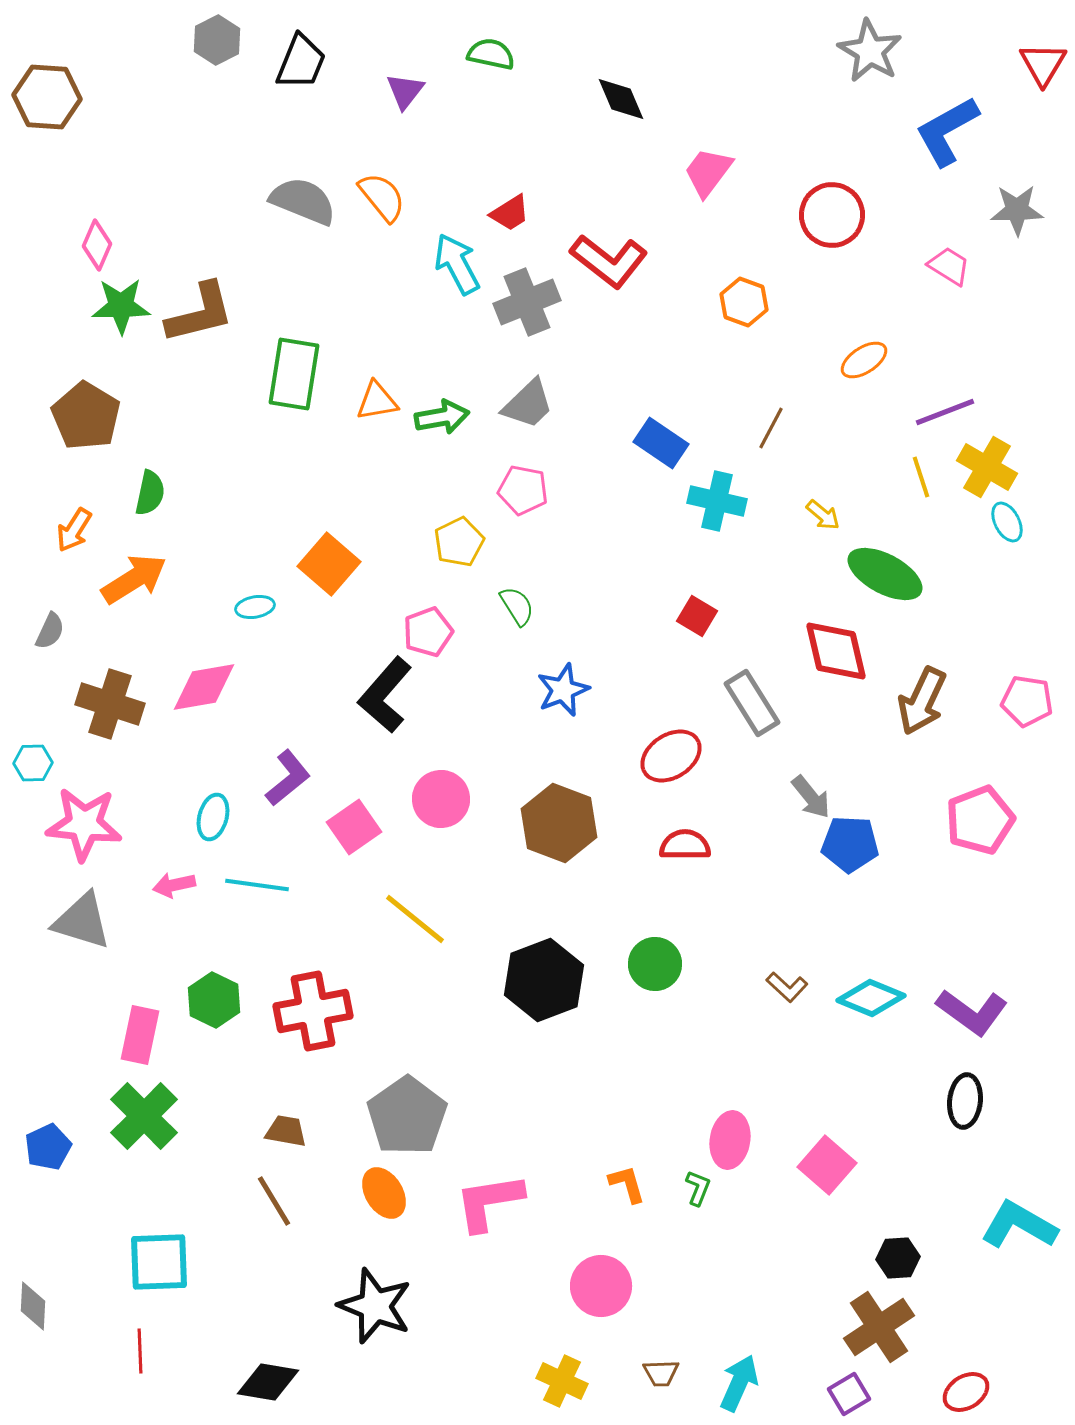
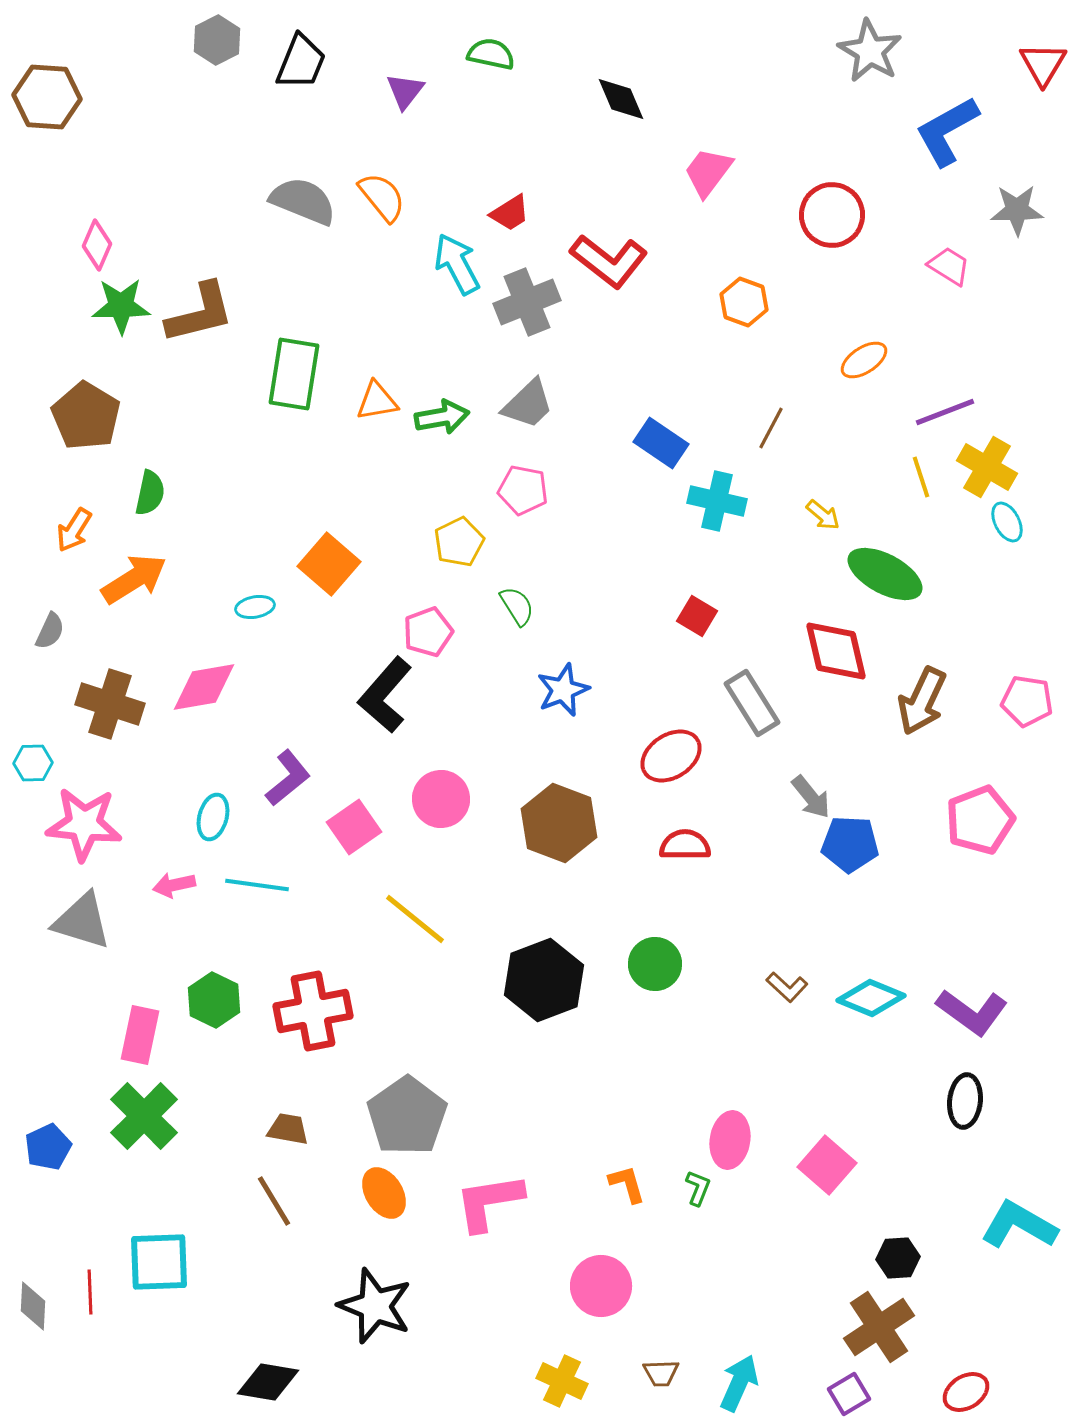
brown trapezoid at (286, 1131): moved 2 px right, 2 px up
red line at (140, 1351): moved 50 px left, 59 px up
